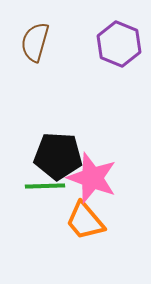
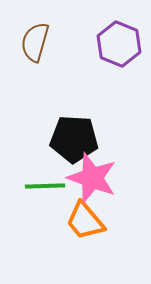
black pentagon: moved 16 px right, 17 px up
